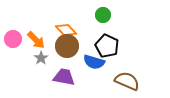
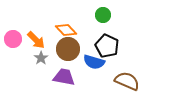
brown circle: moved 1 px right, 3 px down
